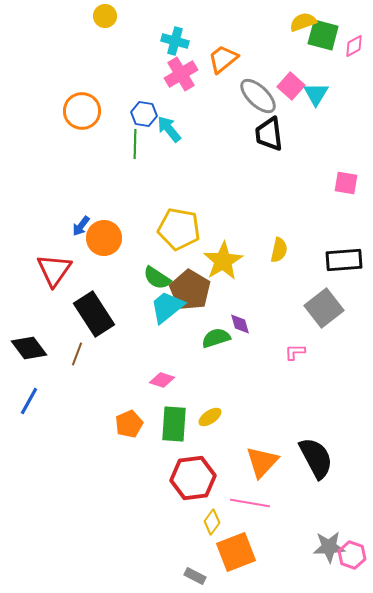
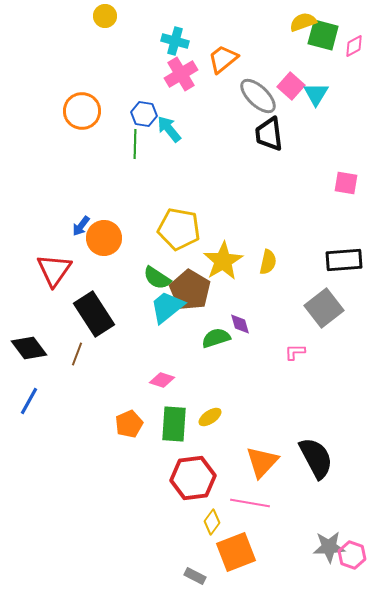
yellow semicircle at (279, 250): moved 11 px left, 12 px down
